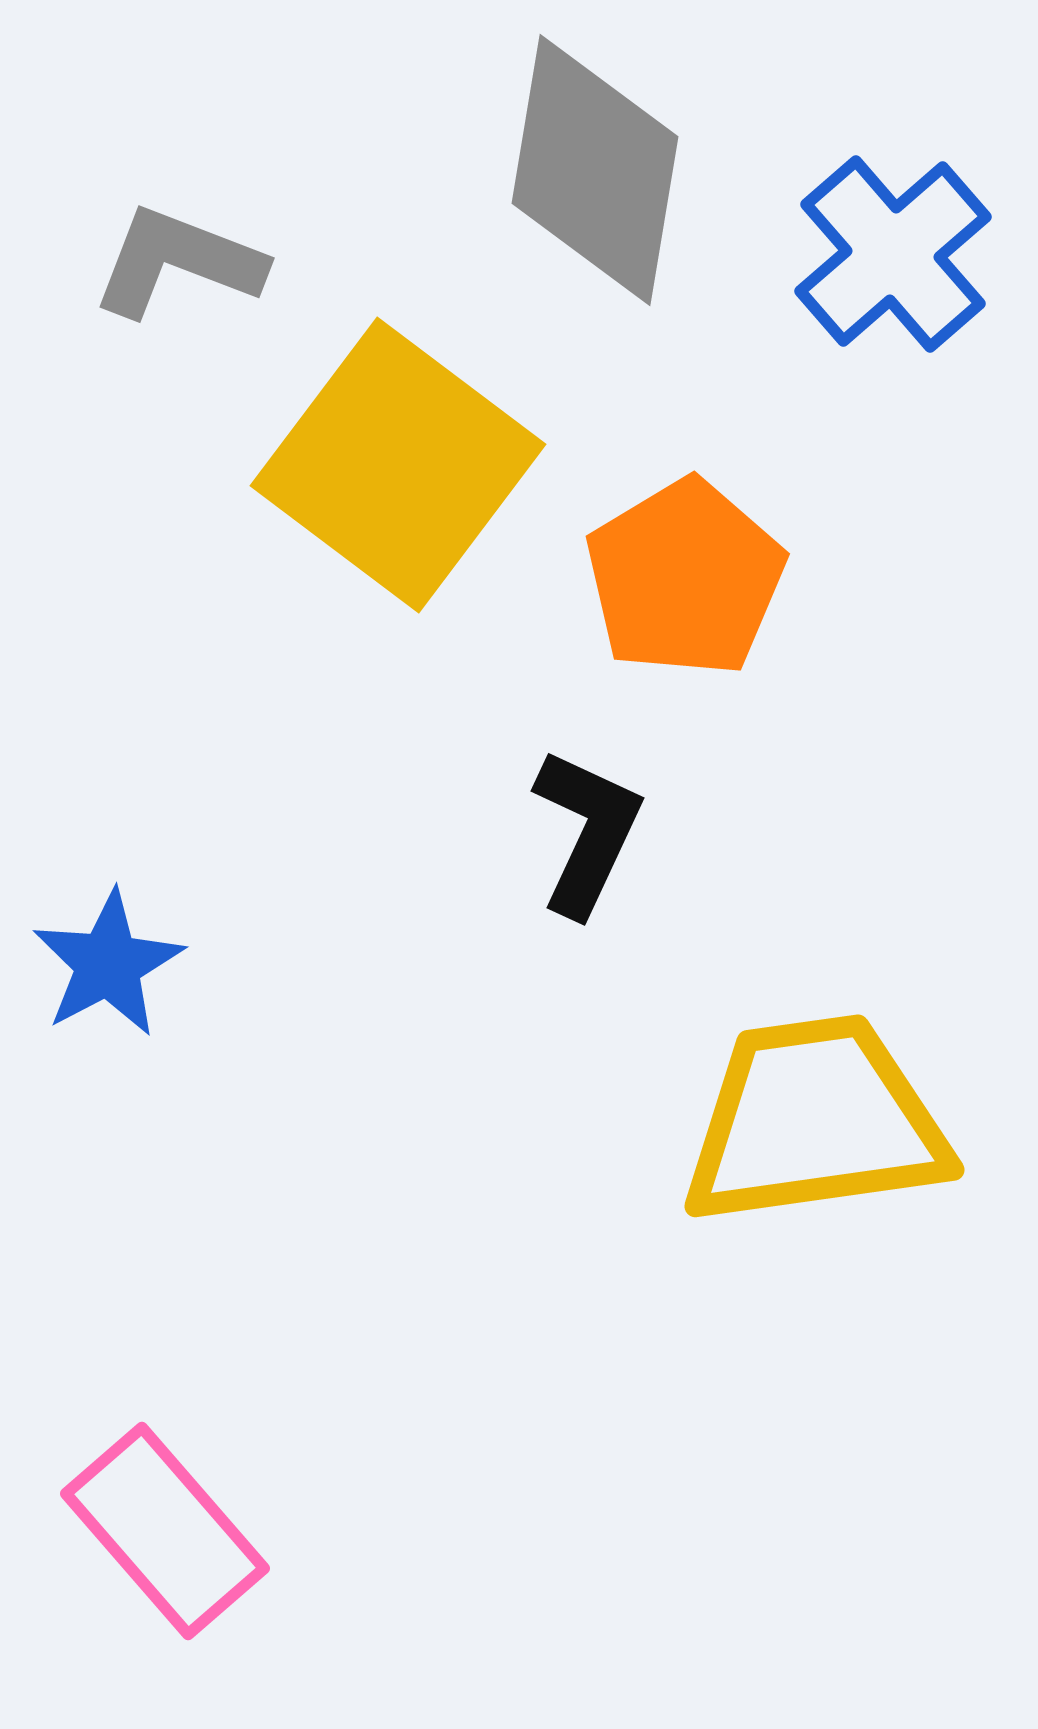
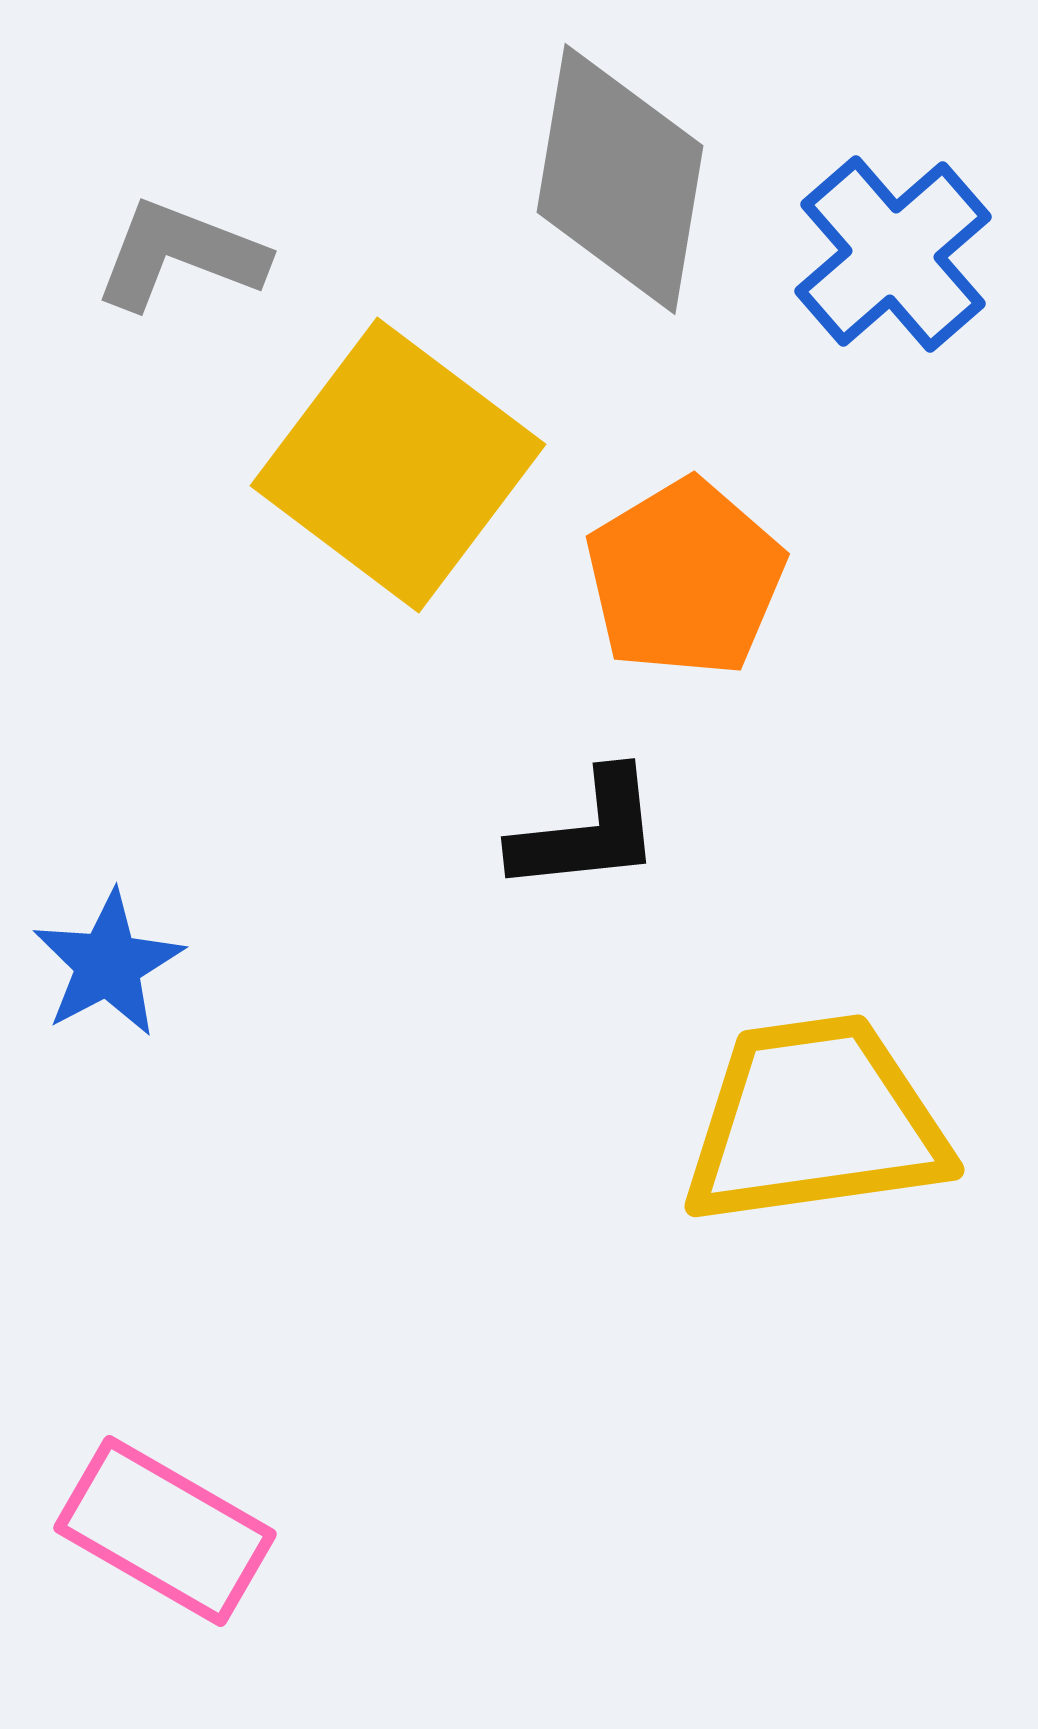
gray diamond: moved 25 px right, 9 px down
gray L-shape: moved 2 px right, 7 px up
black L-shape: rotated 59 degrees clockwise
pink rectangle: rotated 19 degrees counterclockwise
